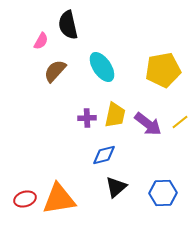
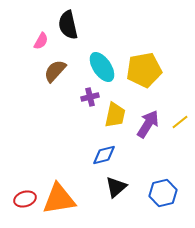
yellow pentagon: moved 19 px left
purple cross: moved 3 px right, 21 px up; rotated 12 degrees counterclockwise
purple arrow: rotated 96 degrees counterclockwise
blue hexagon: rotated 12 degrees counterclockwise
